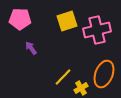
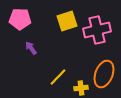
yellow line: moved 5 px left
yellow cross: rotated 24 degrees clockwise
